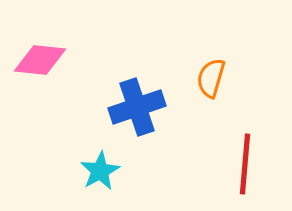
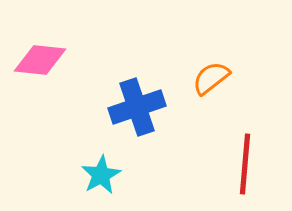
orange semicircle: rotated 36 degrees clockwise
cyan star: moved 1 px right, 4 px down
